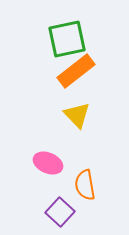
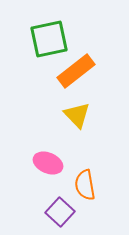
green square: moved 18 px left
